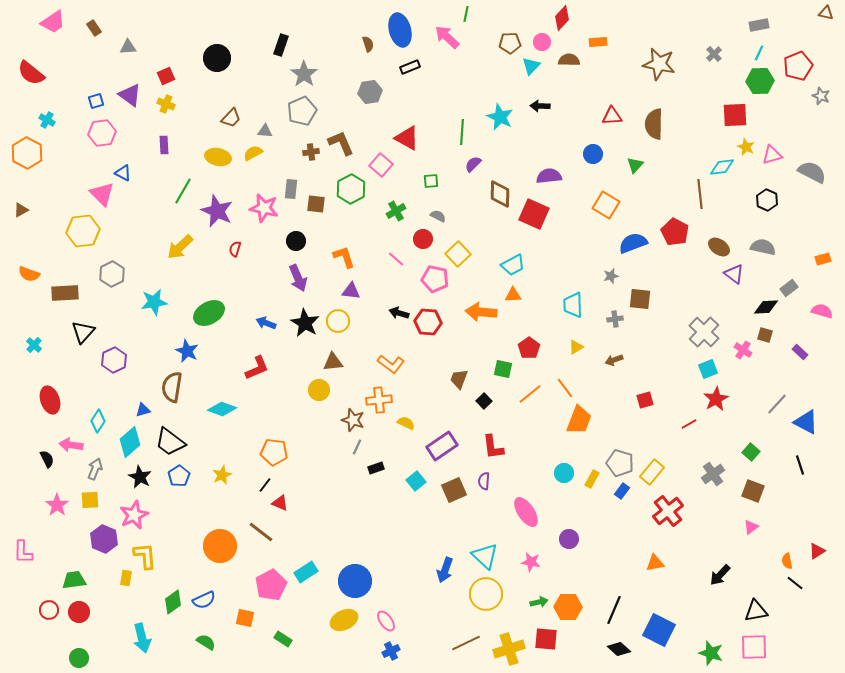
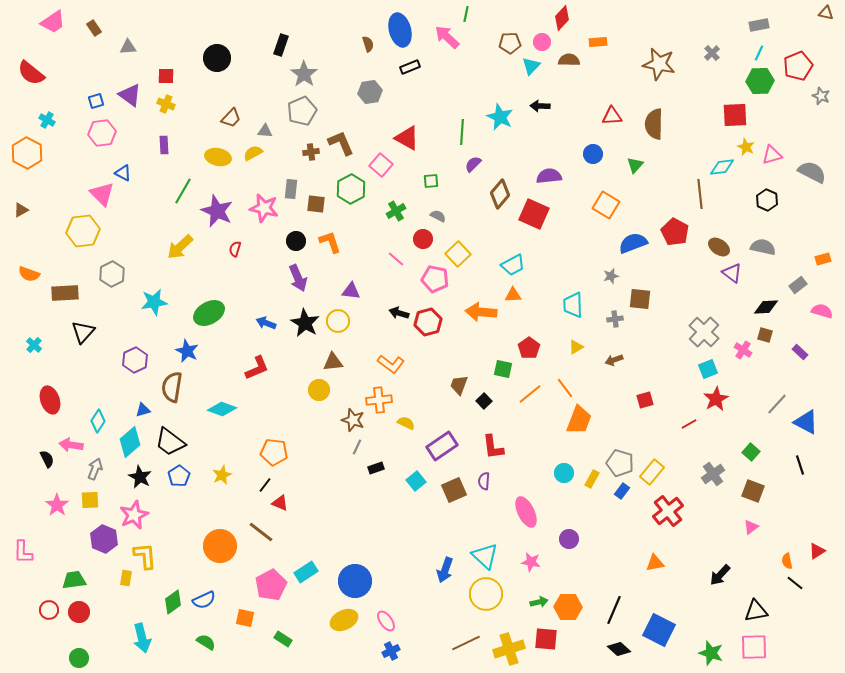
gray cross at (714, 54): moved 2 px left, 1 px up
red square at (166, 76): rotated 24 degrees clockwise
brown diamond at (500, 194): rotated 40 degrees clockwise
orange L-shape at (344, 257): moved 14 px left, 15 px up
purple triangle at (734, 274): moved 2 px left, 1 px up
gray rectangle at (789, 288): moved 9 px right, 3 px up
red hexagon at (428, 322): rotated 20 degrees counterclockwise
purple hexagon at (114, 360): moved 21 px right
brown trapezoid at (459, 379): moved 6 px down
pink ellipse at (526, 512): rotated 8 degrees clockwise
